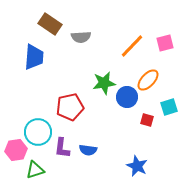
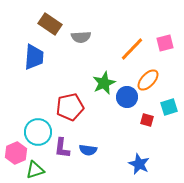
orange line: moved 3 px down
green star: rotated 15 degrees counterclockwise
pink hexagon: moved 3 px down; rotated 15 degrees counterclockwise
blue star: moved 2 px right, 2 px up
